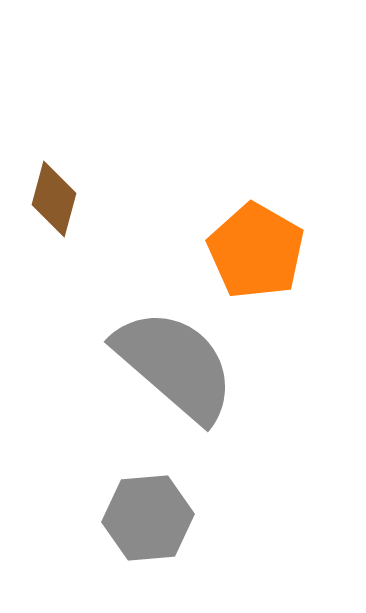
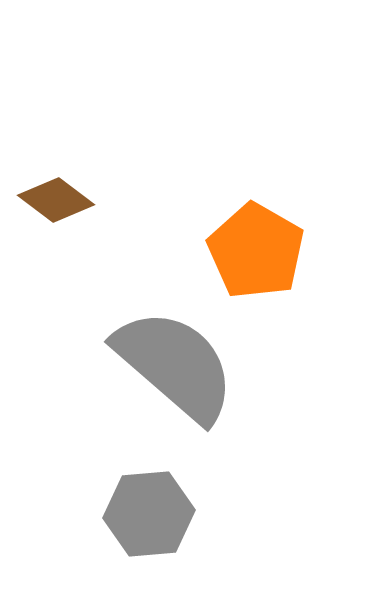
brown diamond: moved 2 px right, 1 px down; rotated 68 degrees counterclockwise
gray hexagon: moved 1 px right, 4 px up
